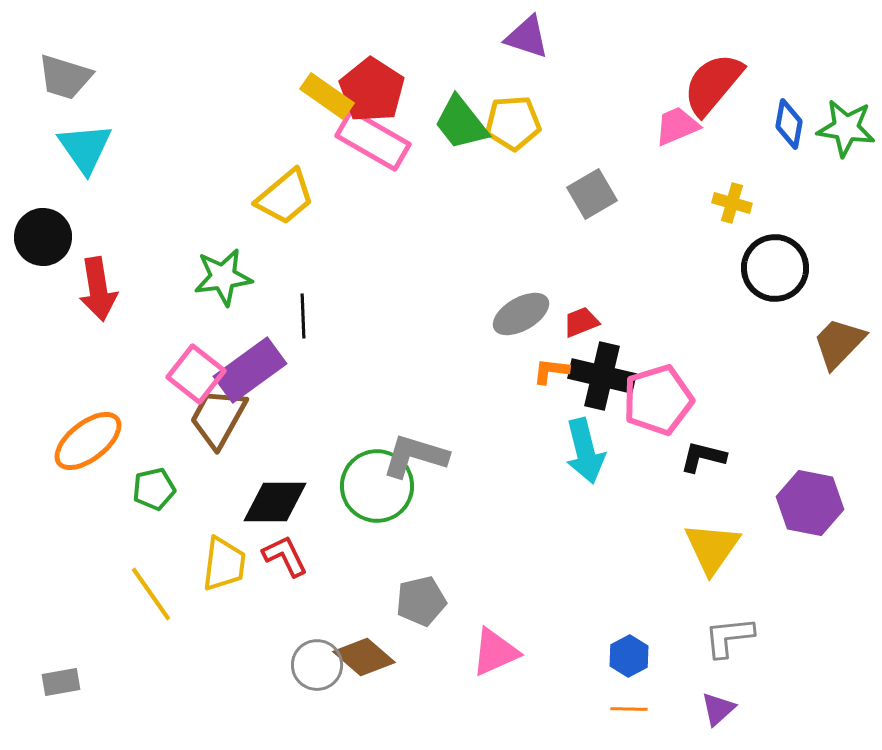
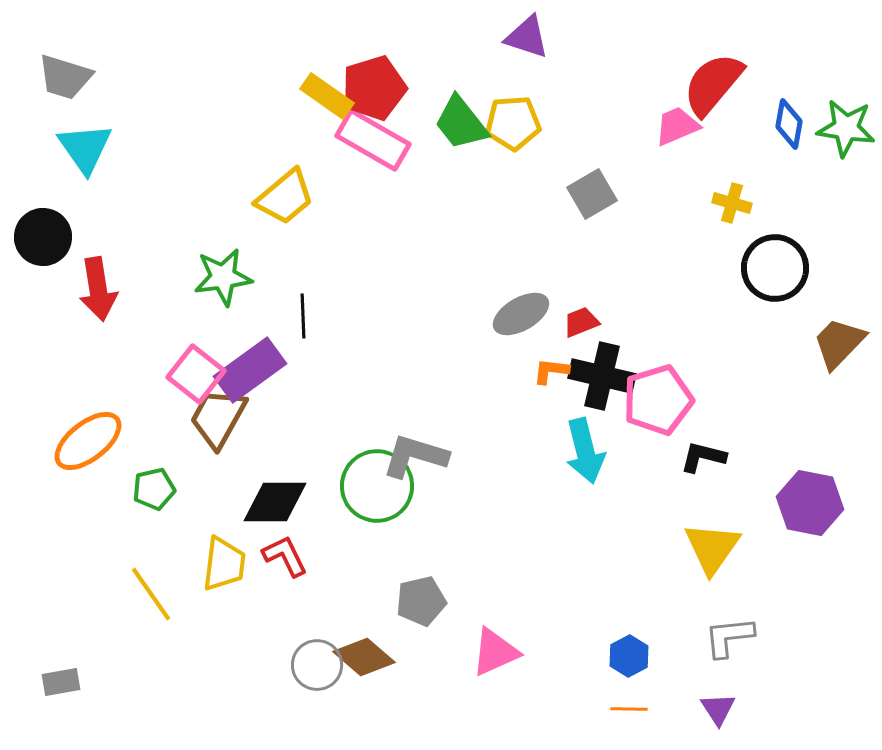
red pentagon at (372, 90): moved 2 px right, 2 px up; rotated 22 degrees clockwise
purple triangle at (718, 709): rotated 21 degrees counterclockwise
